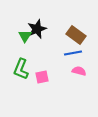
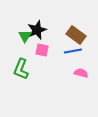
black star: moved 1 px down
blue line: moved 2 px up
pink semicircle: moved 2 px right, 2 px down
pink square: moved 27 px up; rotated 24 degrees clockwise
